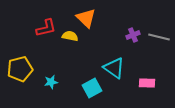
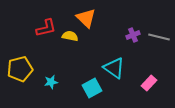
pink rectangle: moved 2 px right; rotated 49 degrees counterclockwise
